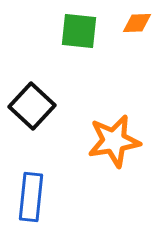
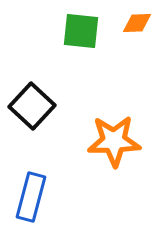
green square: moved 2 px right
orange star: rotated 8 degrees clockwise
blue rectangle: rotated 9 degrees clockwise
